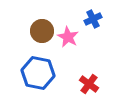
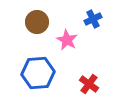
brown circle: moved 5 px left, 9 px up
pink star: moved 1 px left, 3 px down
blue hexagon: rotated 16 degrees counterclockwise
